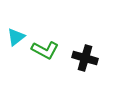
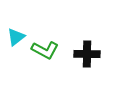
black cross: moved 2 px right, 4 px up; rotated 15 degrees counterclockwise
